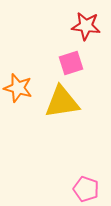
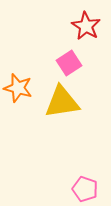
red star: rotated 24 degrees clockwise
pink square: moved 2 px left; rotated 15 degrees counterclockwise
pink pentagon: moved 1 px left
